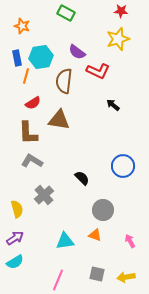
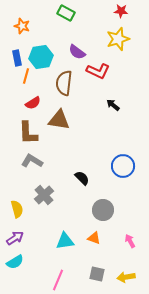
brown semicircle: moved 2 px down
orange triangle: moved 1 px left, 3 px down
